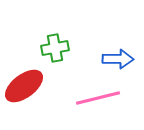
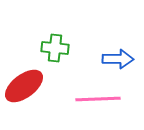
green cross: rotated 16 degrees clockwise
pink line: moved 1 px down; rotated 12 degrees clockwise
